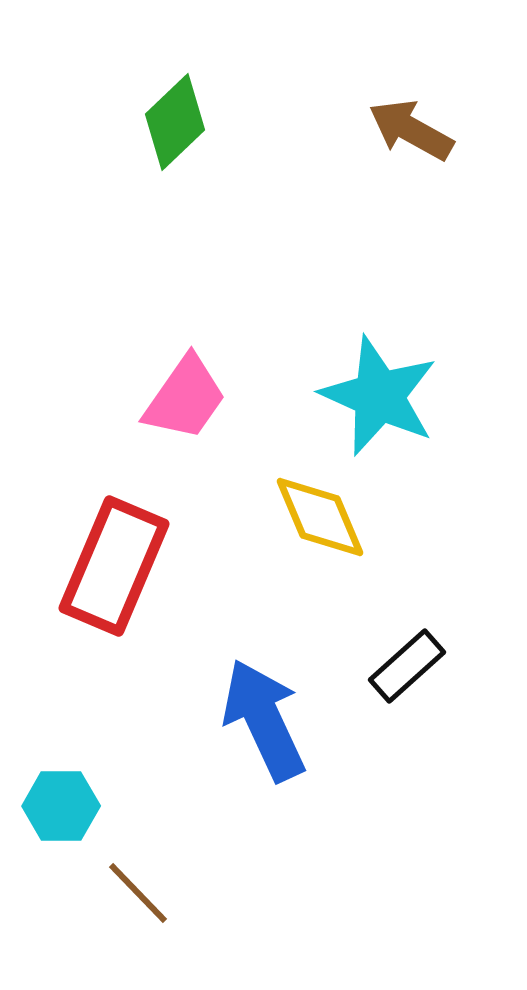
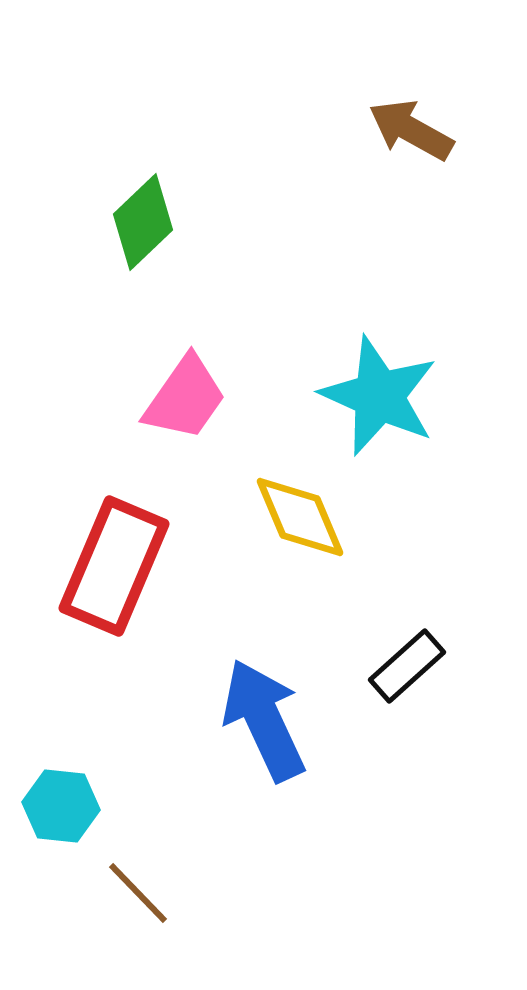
green diamond: moved 32 px left, 100 px down
yellow diamond: moved 20 px left
cyan hexagon: rotated 6 degrees clockwise
